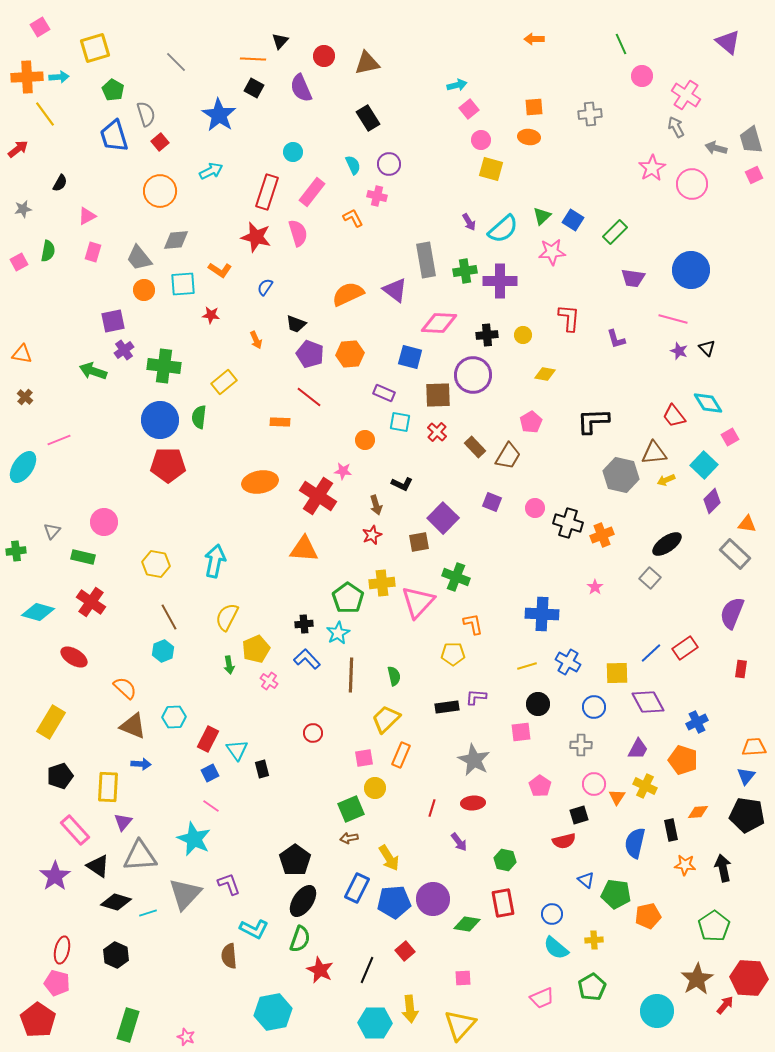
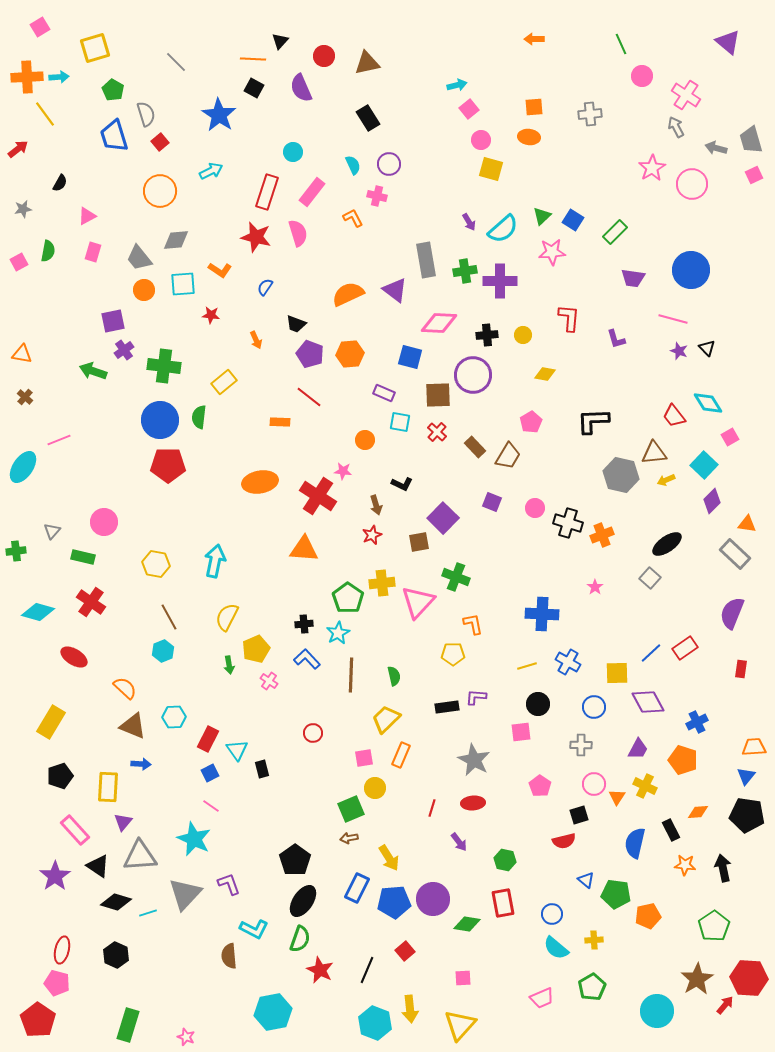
black rectangle at (671, 830): rotated 15 degrees counterclockwise
cyan hexagon at (375, 1023): rotated 20 degrees clockwise
